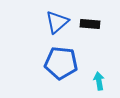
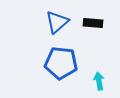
black rectangle: moved 3 px right, 1 px up
